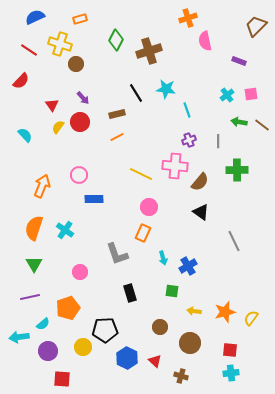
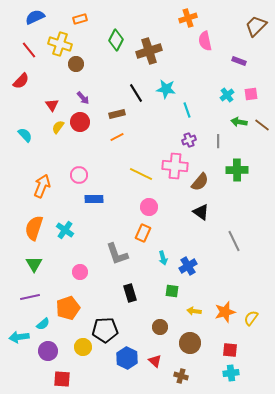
red line at (29, 50): rotated 18 degrees clockwise
